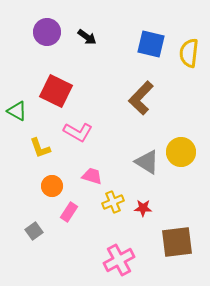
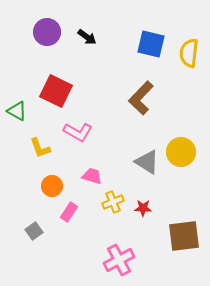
brown square: moved 7 px right, 6 px up
